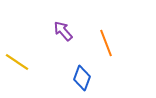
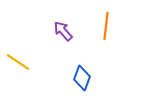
orange line: moved 17 px up; rotated 28 degrees clockwise
yellow line: moved 1 px right
